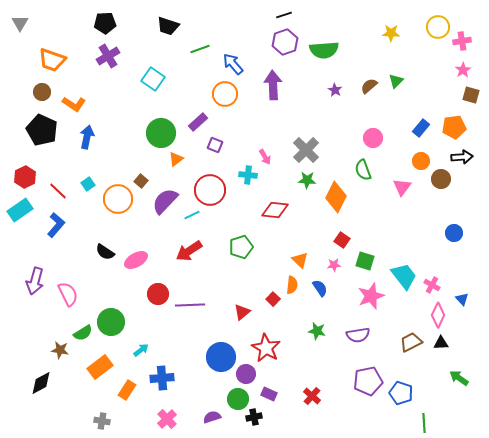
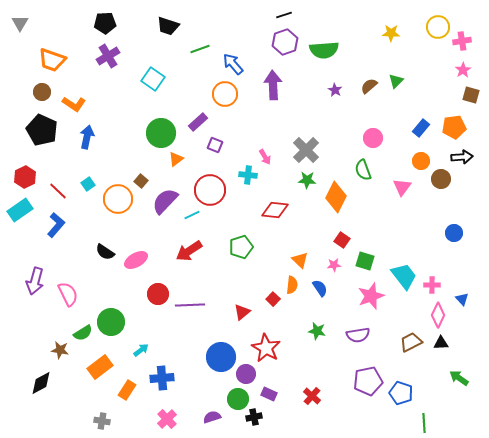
pink cross at (432, 285): rotated 28 degrees counterclockwise
